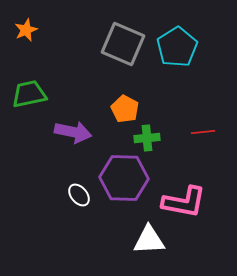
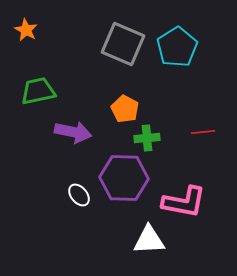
orange star: rotated 20 degrees counterclockwise
green trapezoid: moved 9 px right, 3 px up
